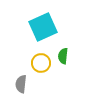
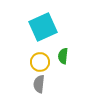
yellow circle: moved 1 px left, 1 px up
gray semicircle: moved 18 px right
